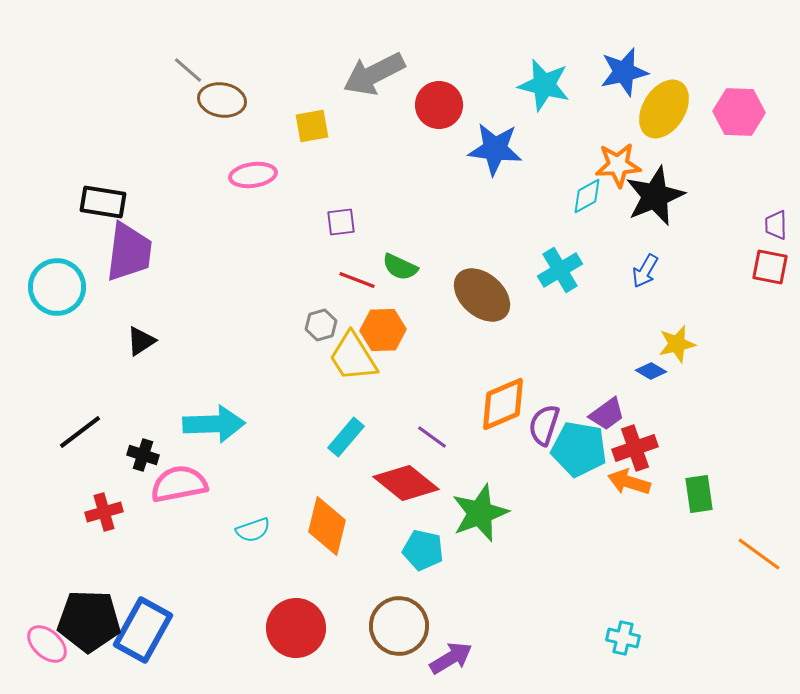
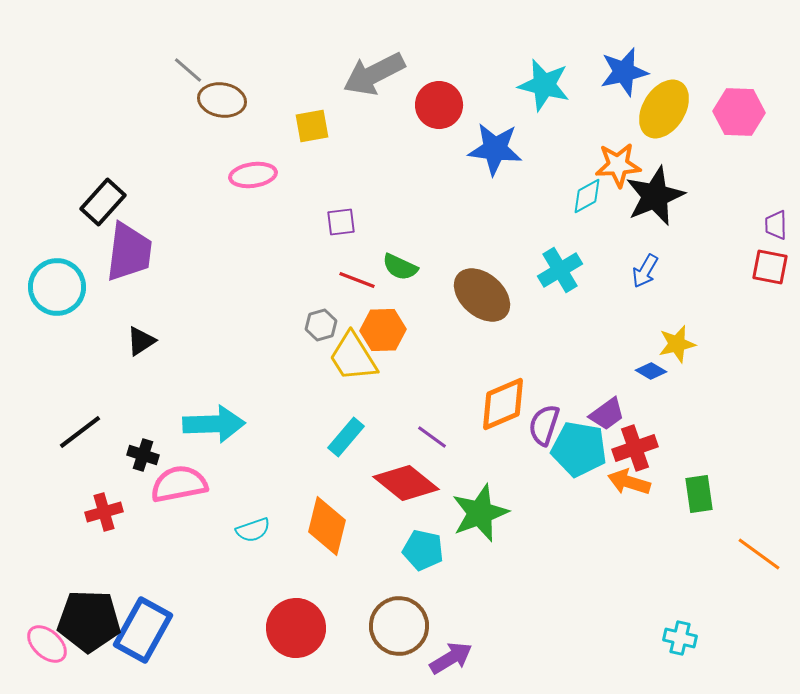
black rectangle at (103, 202): rotated 57 degrees counterclockwise
cyan cross at (623, 638): moved 57 px right
